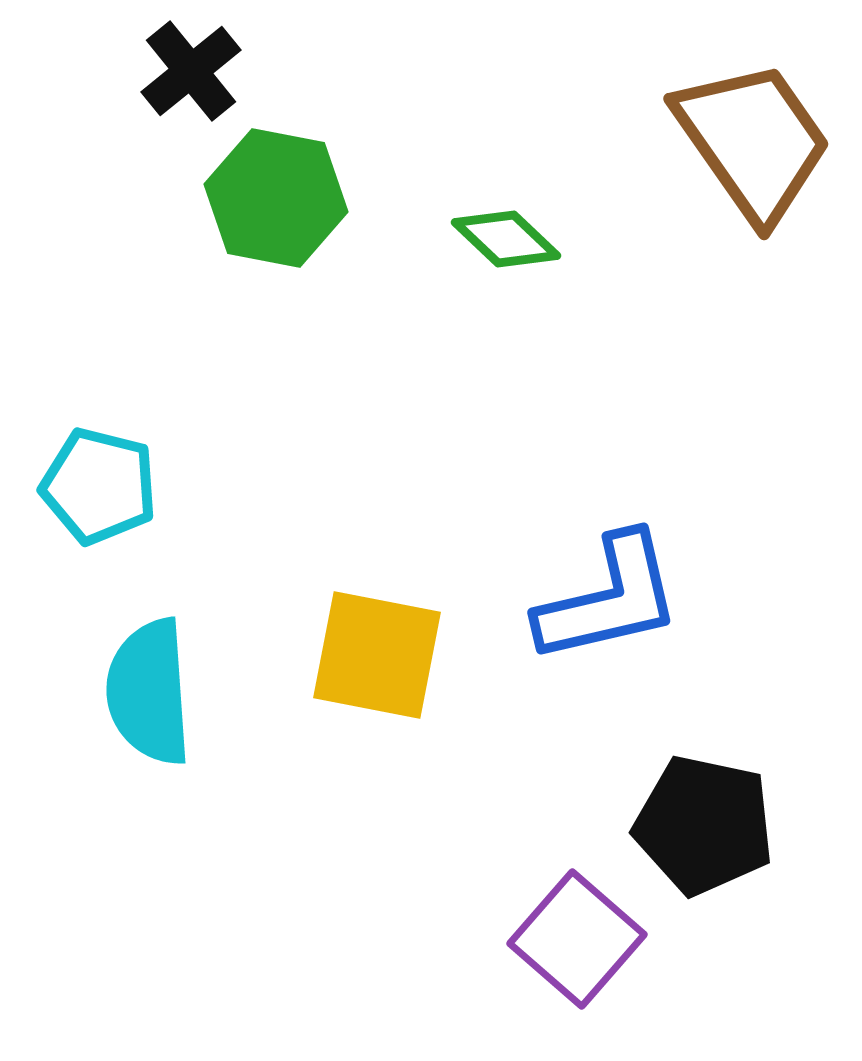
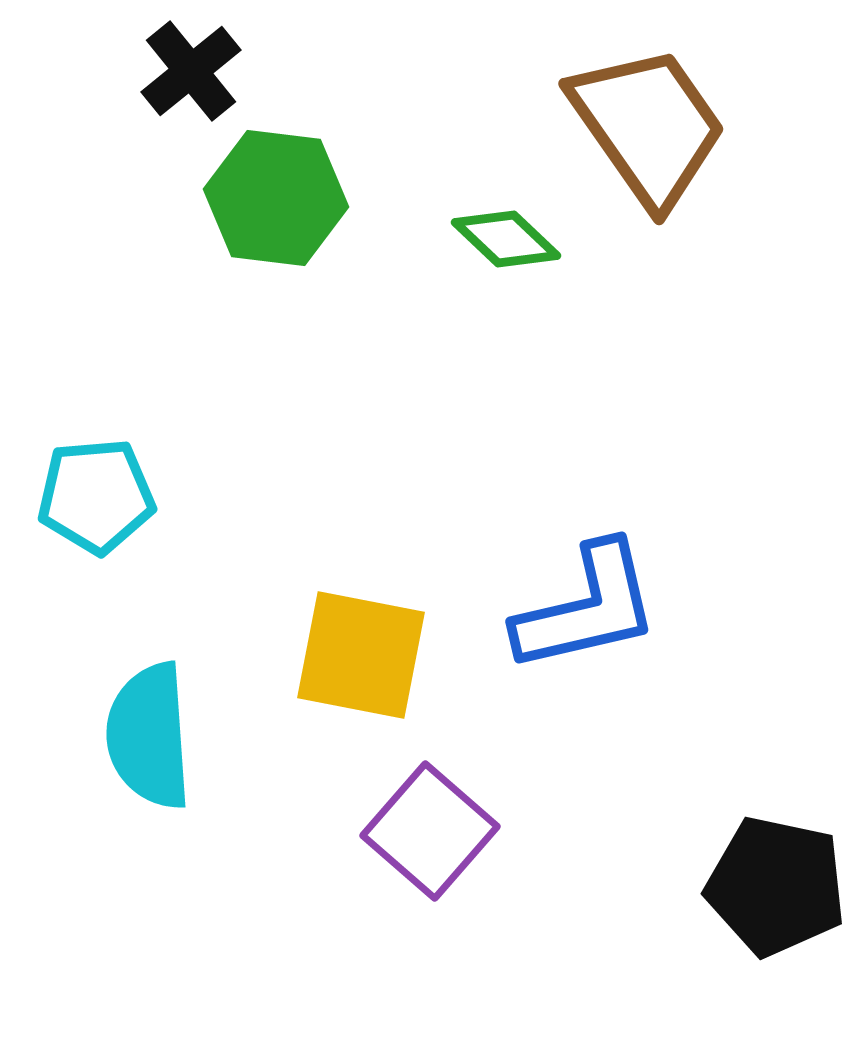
brown trapezoid: moved 105 px left, 15 px up
green hexagon: rotated 4 degrees counterclockwise
cyan pentagon: moved 3 px left, 10 px down; rotated 19 degrees counterclockwise
blue L-shape: moved 22 px left, 9 px down
yellow square: moved 16 px left
cyan semicircle: moved 44 px down
black pentagon: moved 72 px right, 61 px down
purple square: moved 147 px left, 108 px up
